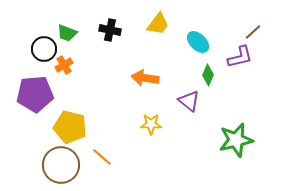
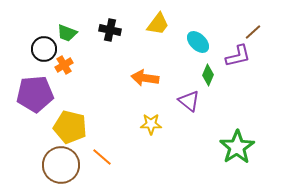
purple L-shape: moved 2 px left, 1 px up
green star: moved 1 px right, 7 px down; rotated 20 degrees counterclockwise
